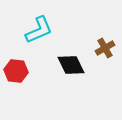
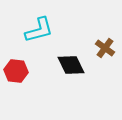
cyan L-shape: rotated 8 degrees clockwise
brown cross: rotated 24 degrees counterclockwise
